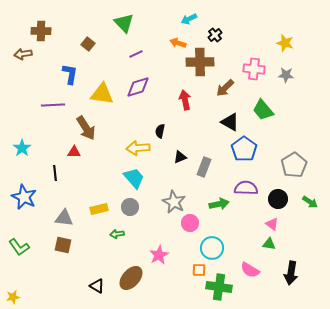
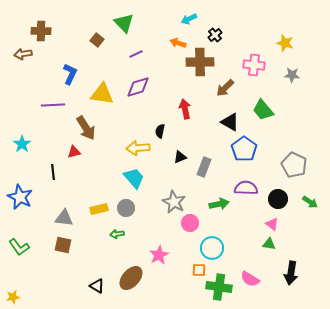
brown square at (88, 44): moved 9 px right, 4 px up
pink cross at (254, 69): moved 4 px up
blue L-shape at (70, 74): rotated 15 degrees clockwise
gray star at (286, 75): moved 6 px right
red arrow at (185, 100): moved 9 px down
cyan star at (22, 148): moved 4 px up
red triangle at (74, 152): rotated 16 degrees counterclockwise
gray pentagon at (294, 165): rotated 15 degrees counterclockwise
black line at (55, 173): moved 2 px left, 1 px up
blue star at (24, 197): moved 4 px left
gray circle at (130, 207): moved 4 px left, 1 px down
pink semicircle at (250, 270): moved 9 px down
